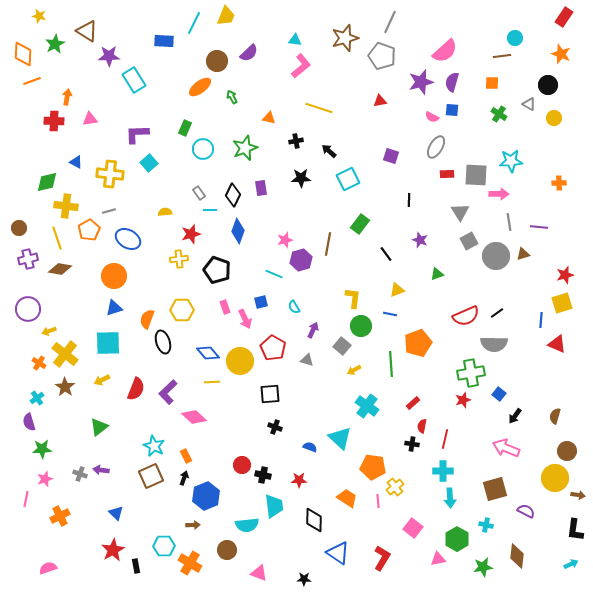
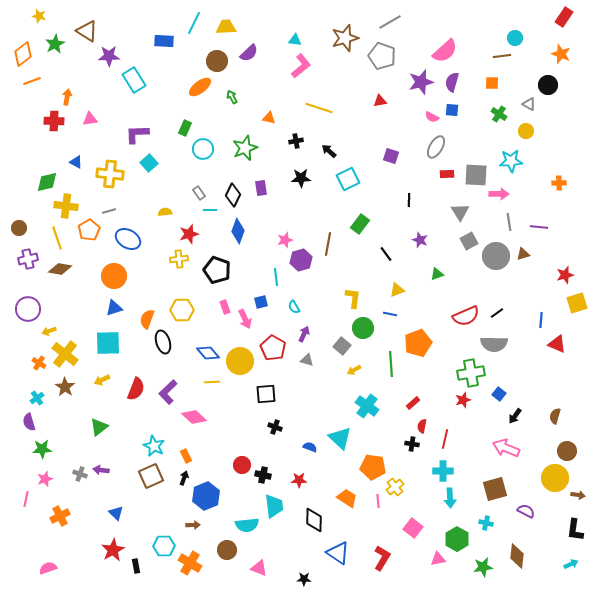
yellow trapezoid at (226, 16): moved 11 px down; rotated 115 degrees counterclockwise
gray line at (390, 22): rotated 35 degrees clockwise
orange diamond at (23, 54): rotated 50 degrees clockwise
yellow circle at (554, 118): moved 28 px left, 13 px down
red star at (191, 234): moved 2 px left
cyan line at (274, 274): moved 2 px right, 3 px down; rotated 60 degrees clockwise
yellow square at (562, 303): moved 15 px right
green circle at (361, 326): moved 2 px right, 2 px down
purple arrow at (313, 330): moved 9 px left, 4 px down
black square at (270, 394): moved 4 px left
cyan cross at (486, 525): moved 2 px up
pink triangle at (259, 573): moved 5 px up
